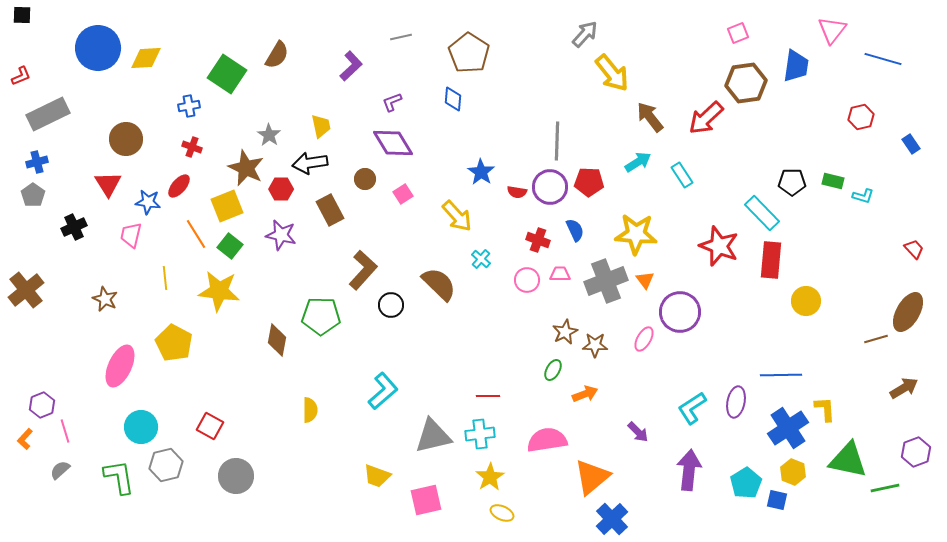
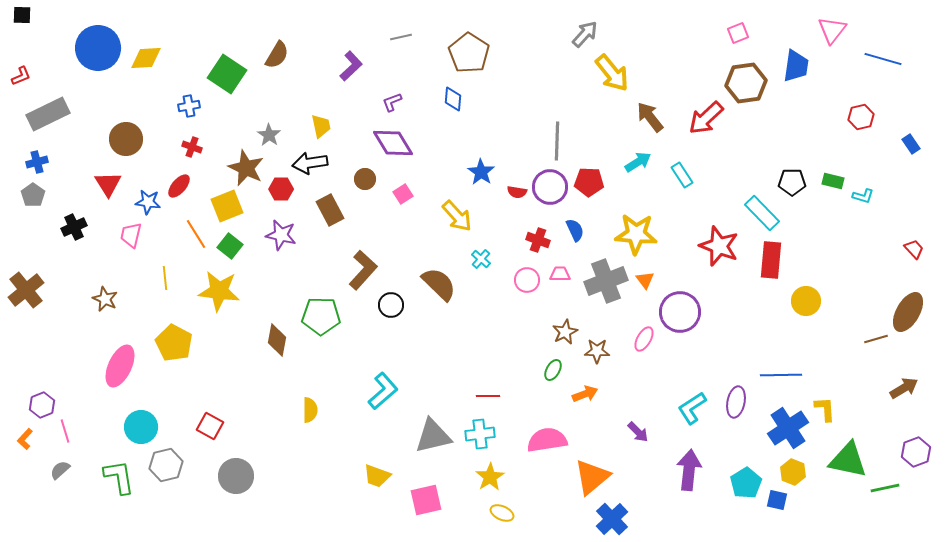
brown star at (595, 345): moved 2 px right, 6 px down
